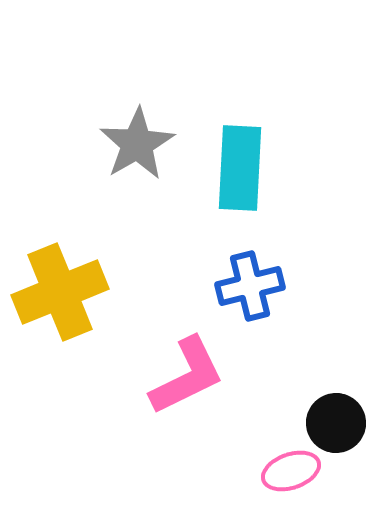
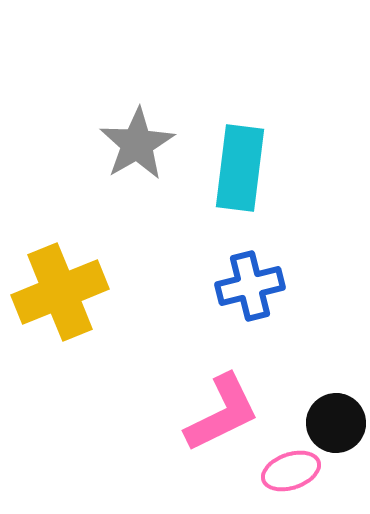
cyan rectangle: rotated 4 degrees clockwise
pink L-shape: moved 35 px right, 37 px down
